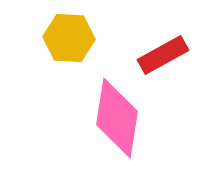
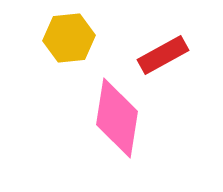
yellow hexagon: rotated 9 degrees counterclockwise
